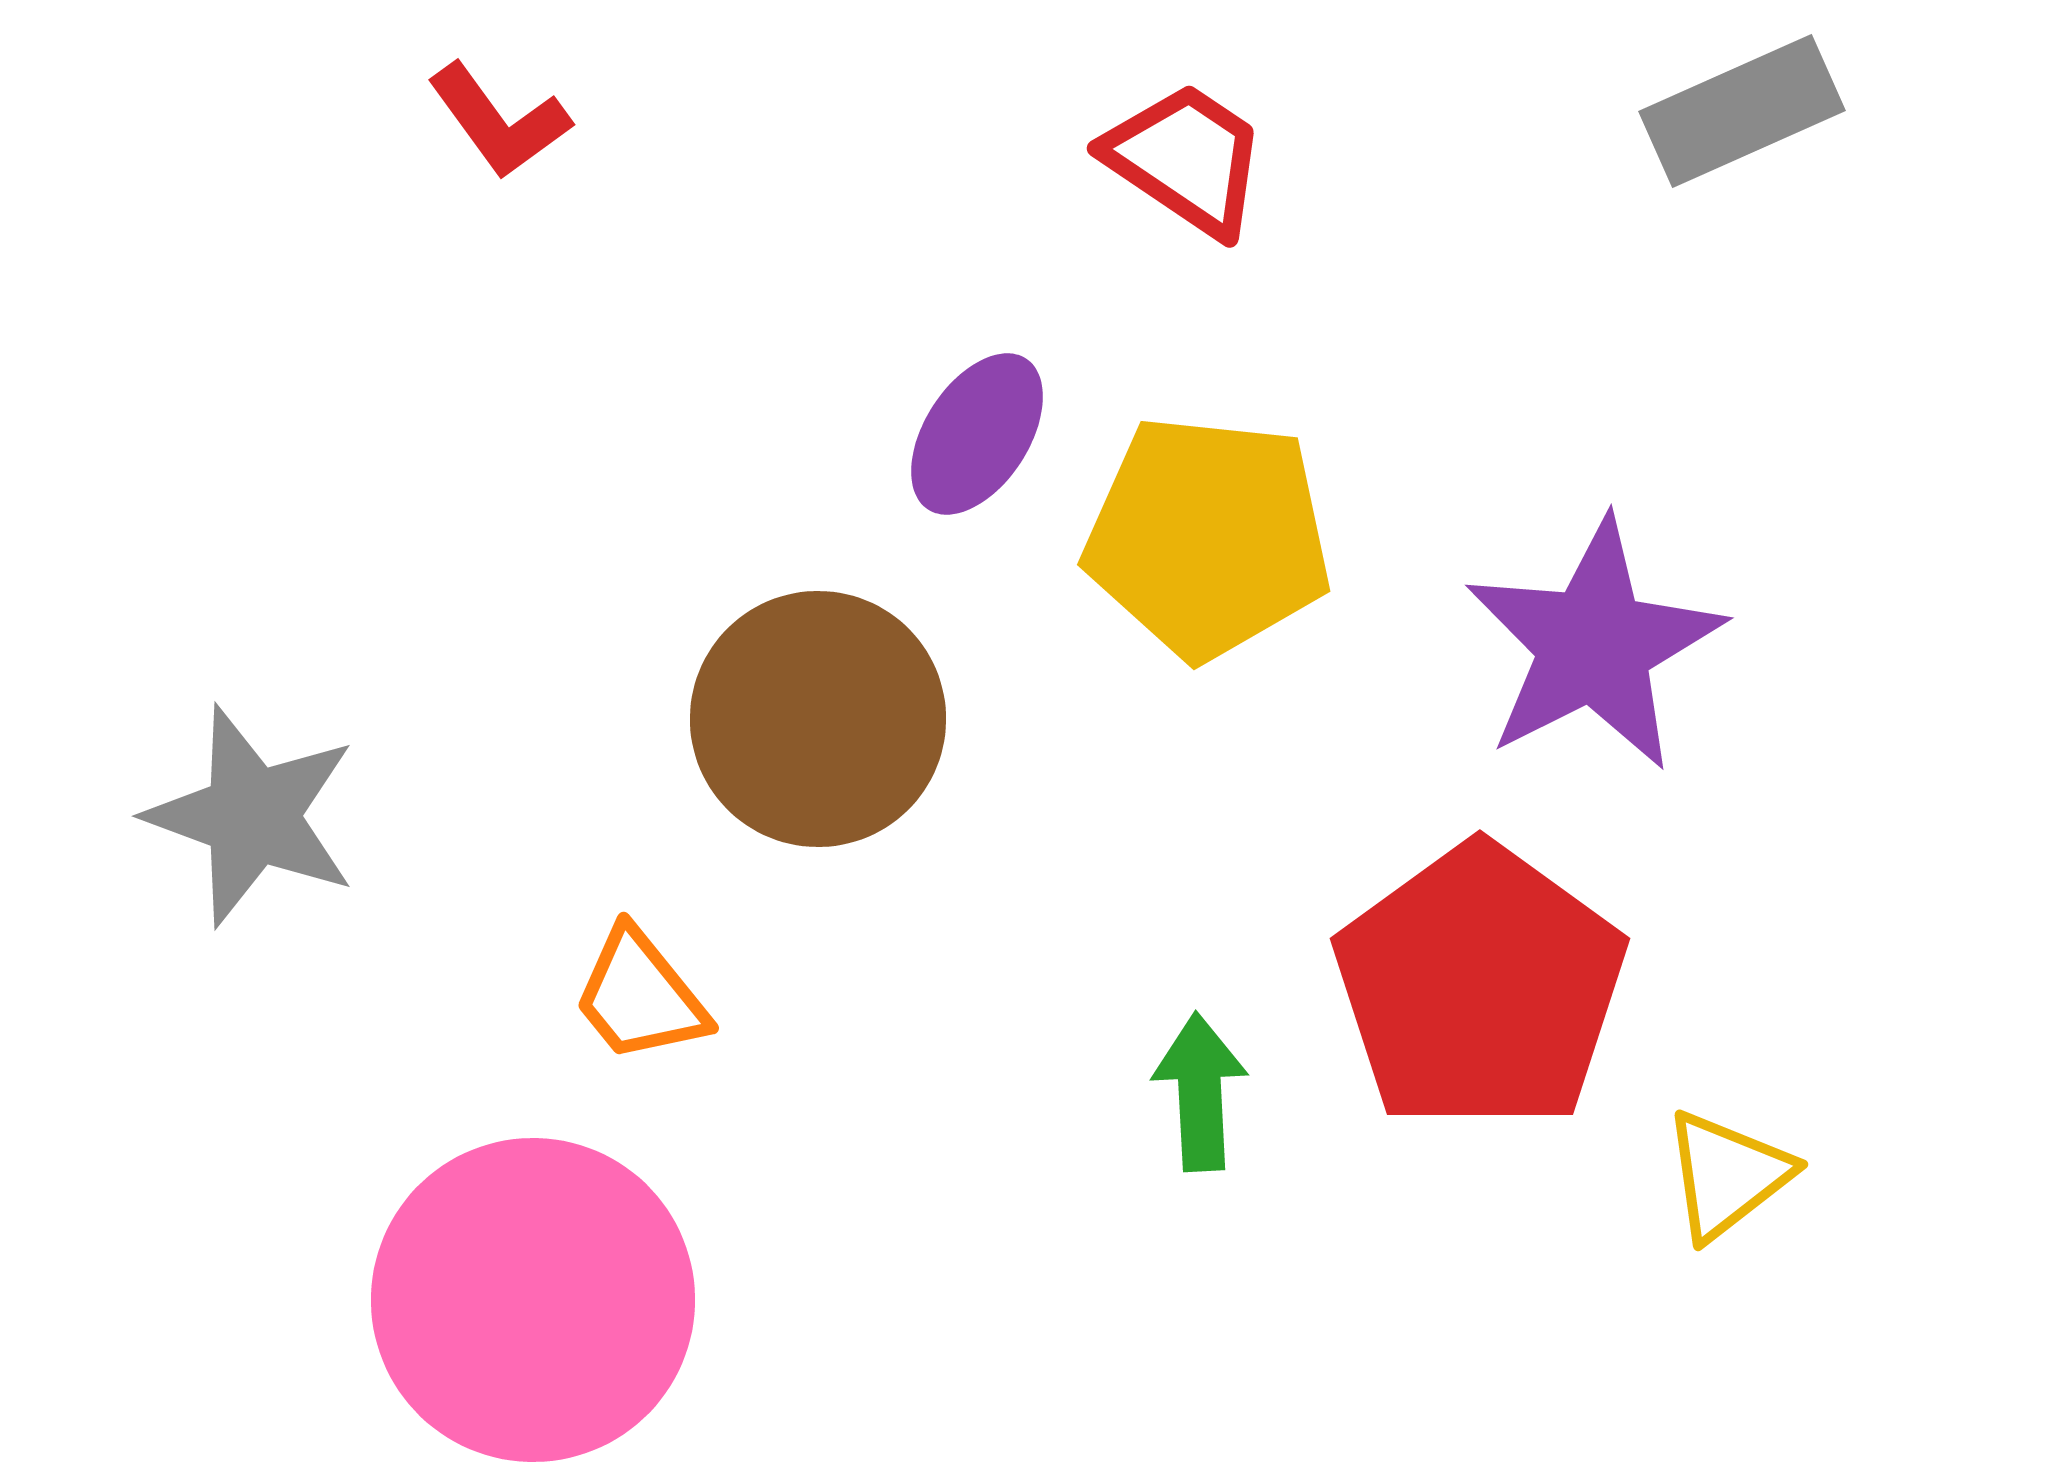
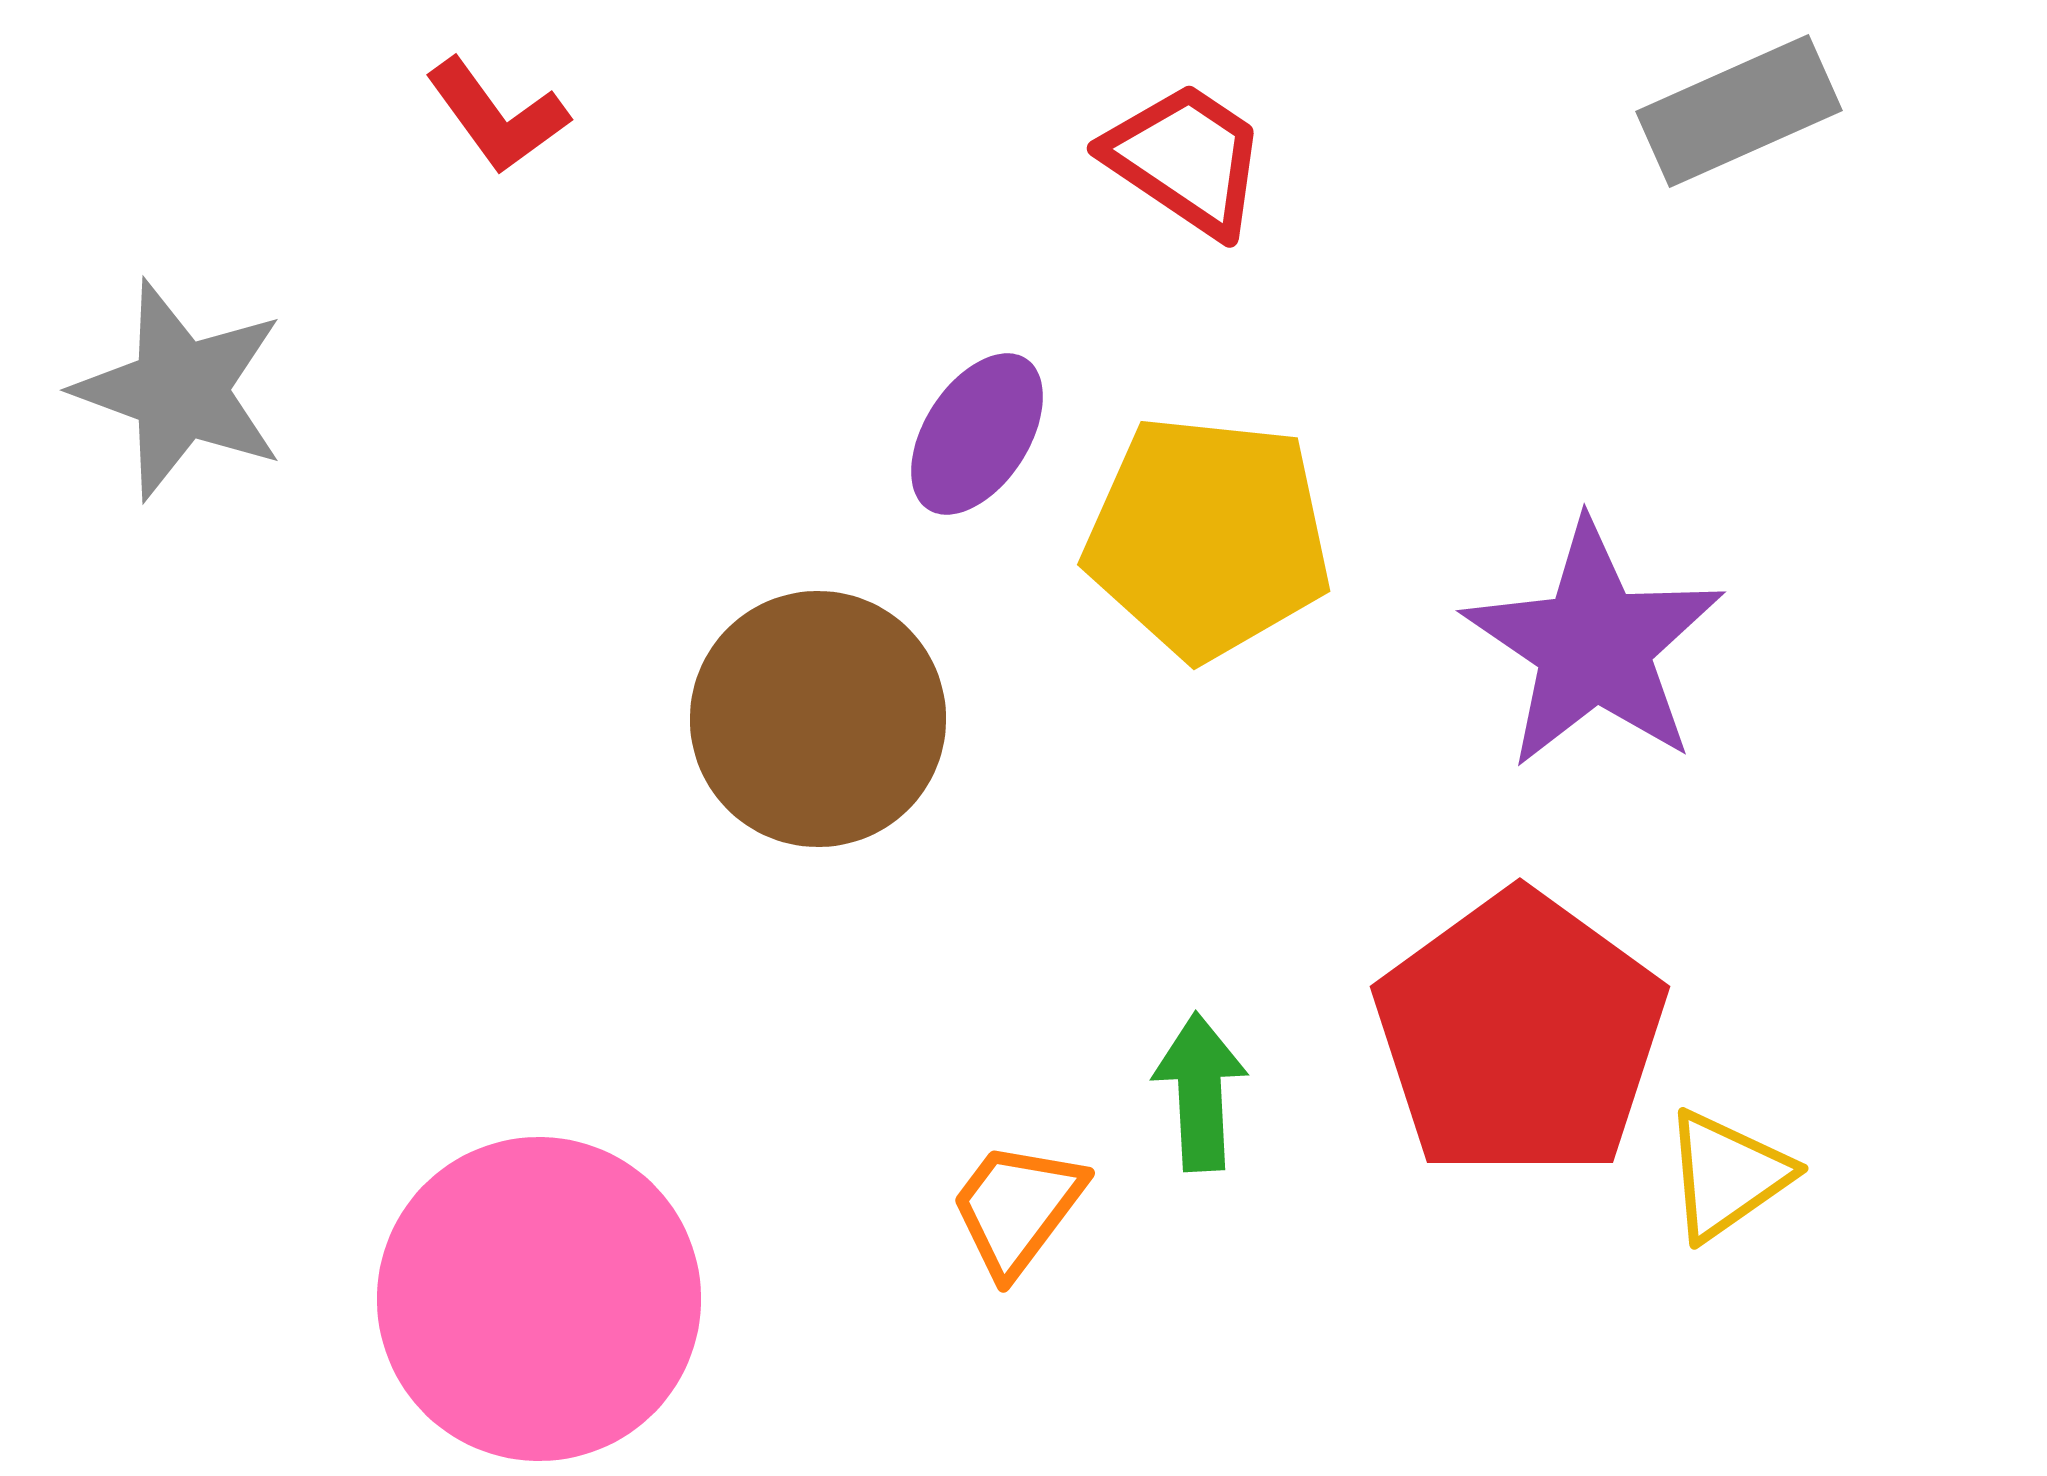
gray rectangle: moved 3 px left
red L-shape: moved 2 px left, 5 px up
purple star: rotated 11 degrees counterclockwise
gray star: moved 72 px left, 426 px up
red pentagon: moved 40 px right, 48 px down
orange trapezoid: moved 377 px right, 212 px down; rotated 76 degrees clockwise
yellow triangle: rotated 3 degrees clockwise
pink circle: moved 6 px right, 1 px up
